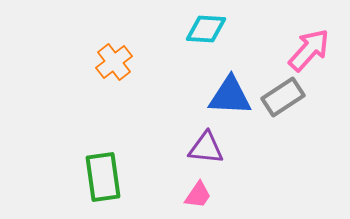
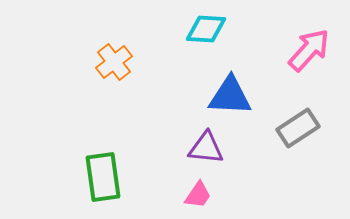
gray rectangle: moved 15 px right, 31 px down
